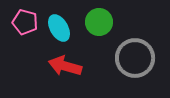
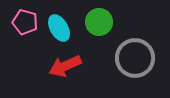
red arrow: rotated 40 degrees counterclockwise
